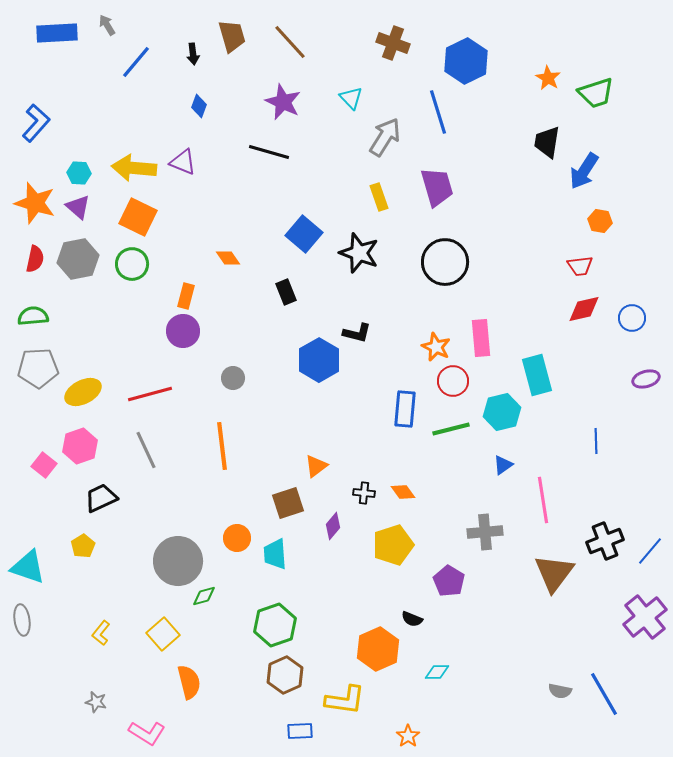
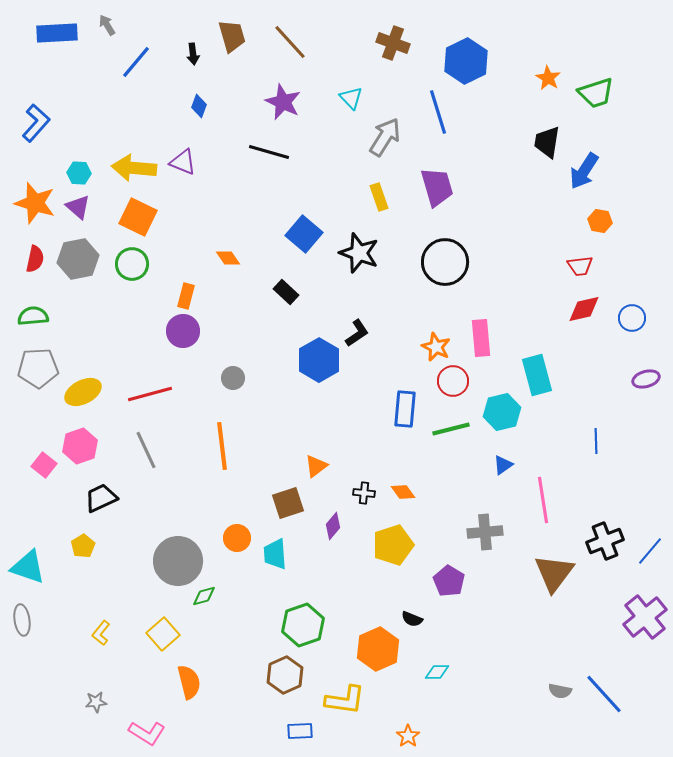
black rectangle at (286, 292): rotated 25 degrees counterclockwise
black L-shape at (357, 333): rotated 48 degrees counterclockwise
green hexagon at (275, 625): moved 28 px right
blue line at (604, 694): rotated 12 degrees counterclockwise
gray star at (96, 702): rotated 20 degrees counterclockwise
